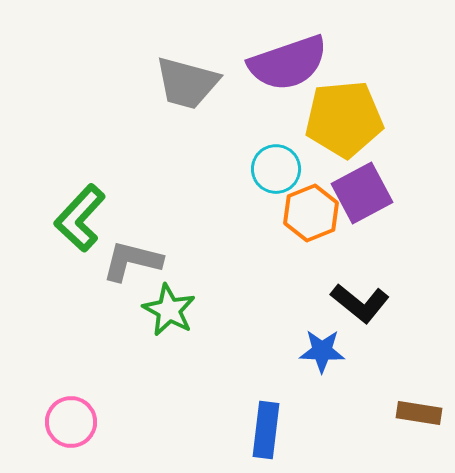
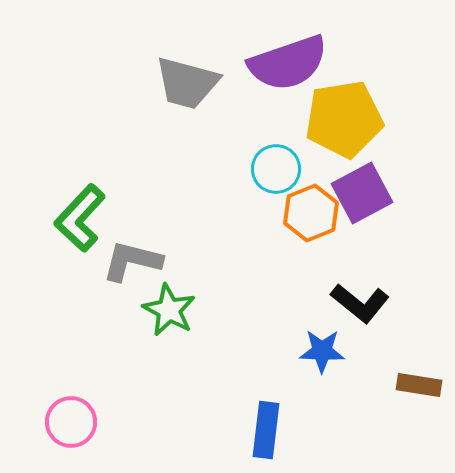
yellow pentagon: rotated 4 degrees counterclockwise
brown rectangle: moved 28 px up
